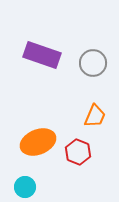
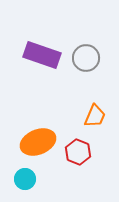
gray circle: moved 7 px left, 5 px up
cyan circle: moved 8 px up
